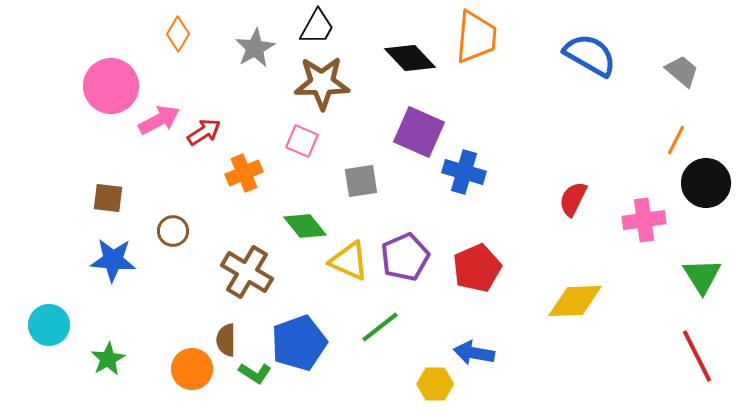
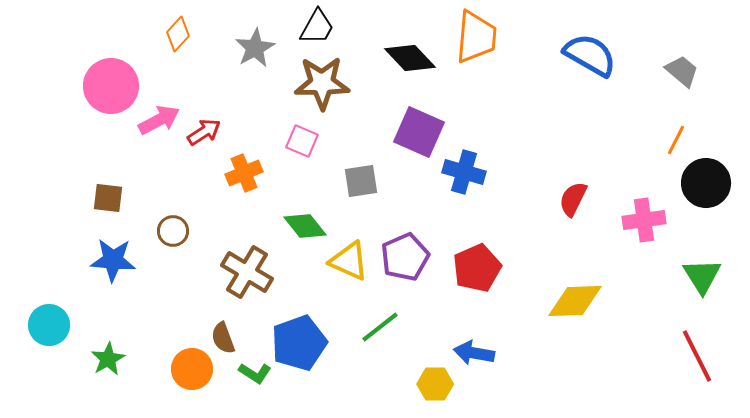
orange diamond: rotated 12 degrees clockwise
brown semicircle: moved 3 px left, 2 px up; rotated 20 degrees counterclockwise
